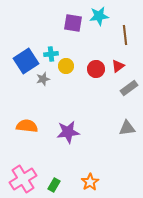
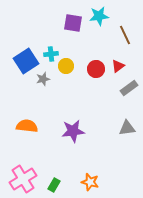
brown line: rotated 18 degrees counterclockwise
purple star: moved 5 px right, 1 px up
orange star: rotated 24 degrees counterclockwise
